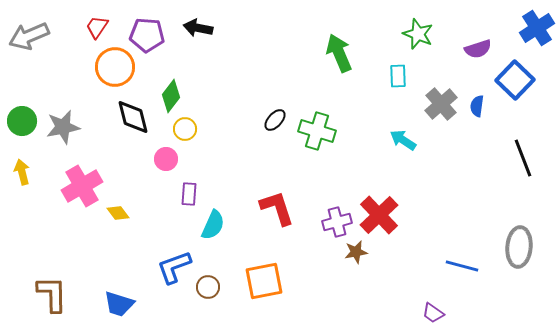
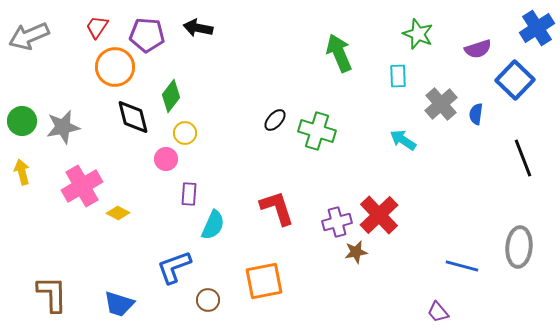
blue semicircle: moved 1 px left, 8 px down
yellow circle: moved 4 px down
yellow diamond: rotated 25 degrees counterclockwise
brown circle: moved 13 px down
purple trapezoid: moved 5 px right, 1 px up; rotated 15 degrees clockwise
